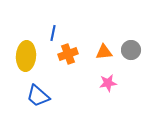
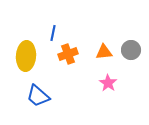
pink star: rotated 30 degrees counterclockwise
